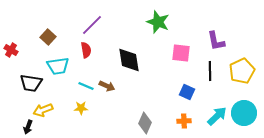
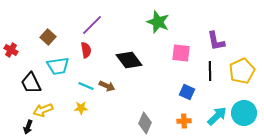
black diamond: rotated 28 degrees counterclockwise
black trapezoid: rotated 55 degrees clockwise
